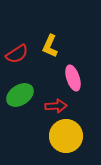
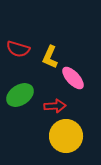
yellow L-shape: moved 11 px down
red semicircle: moved 1 px right, 5 px up; rotated 50 degrees clockwise
pink ellipse: rotated 25 degrees counterclockwise
red arrow: moved 1 px left
